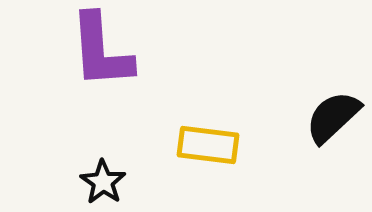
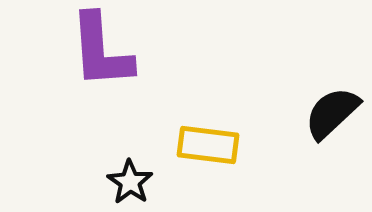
black semicircle: moved 1 px left, 4 px up
black star: moved 27 px right
